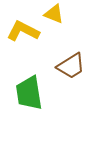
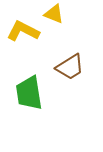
brown trapezoid: moved 1 px left, 1 px down
